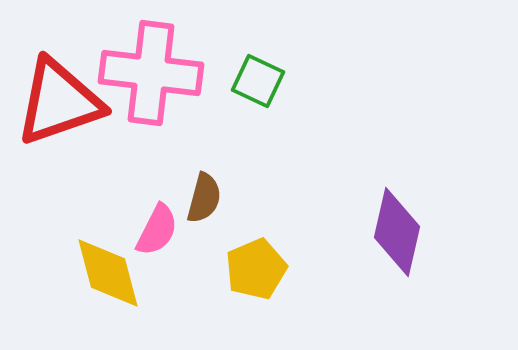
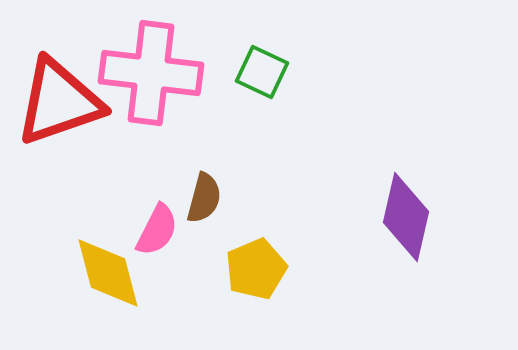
green square: moved 4 px right, 9 px up
purple diamond: moved 9 px right, 15 px up
